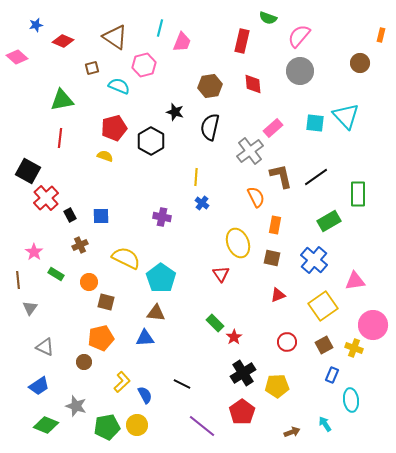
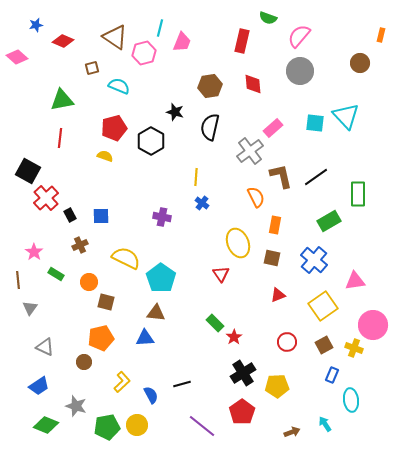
pink hexagon at (144, 65): moved 12 px up
black line at (182, 384): rotated 42 degrees counterclockwise
blue semicircle at (145, 395): moved 6 px right
